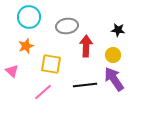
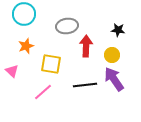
cyan circle: moved 5 px left, 3 px up
yellow circle: moved 1 px left
